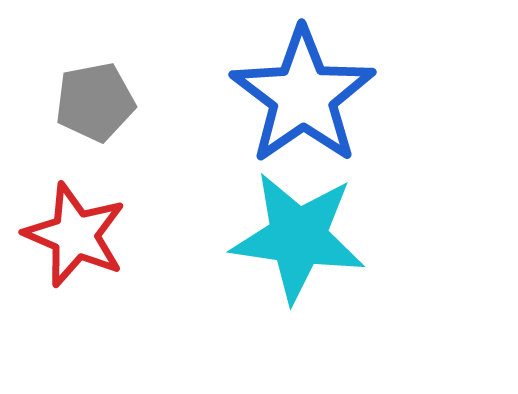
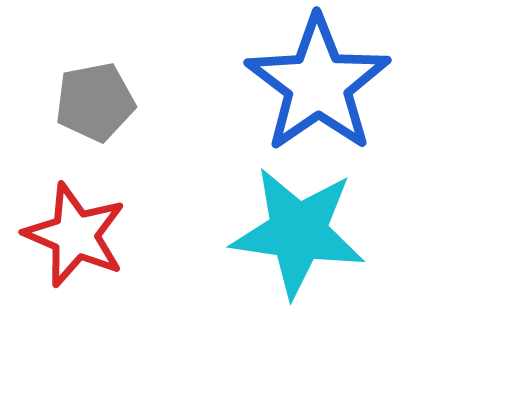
blue star: moved 15 px right, 12 px up
cyan star: moved 5 px up
